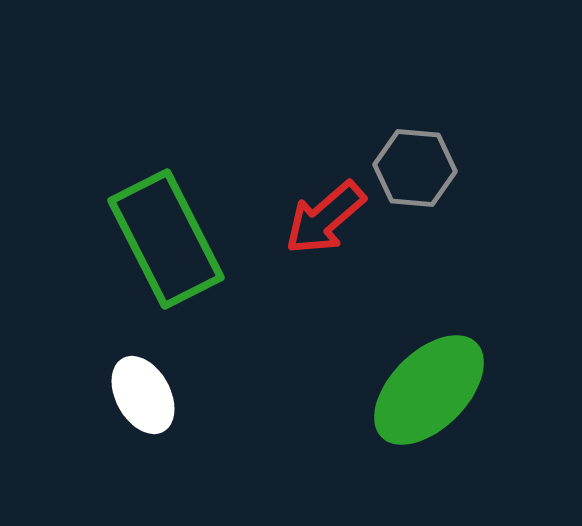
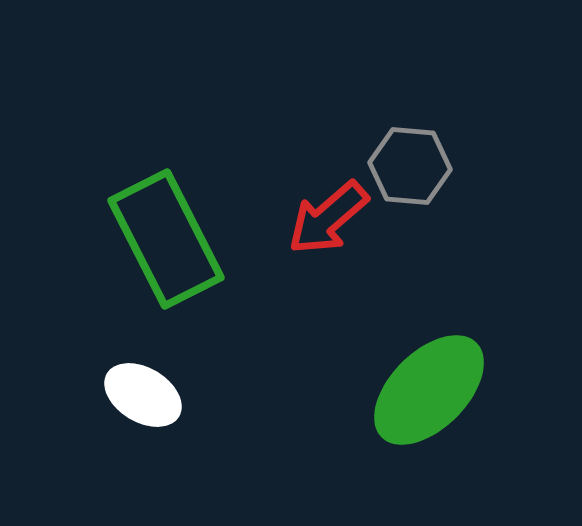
gray hexagon: moved 5 px left, 2 px up
red arrow: moved 3 px right
white ellipse: rotated 30 degrees counterclockwise
